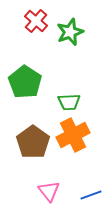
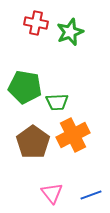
red cross: moved 2 px down; rotated 30 degrees counterclockwise
green pentagon: moved 5 px down; rotated 24 degrees counterclockwise
green trapezoid: moved 12 px left
pink triangle: moved 3 px right, 2 px down
